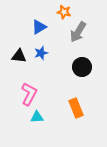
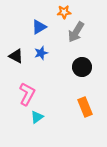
orange star: rotated 16 degrees counterclockwise
gray arrow: moved 2 px left
black triangle: moved 3 px left; rotated 21 degrees clockwise
pink L-shape: moved 2 px left
orange rectangle: moved 9 px right, 1 px up
cyan triangle: rotated 32 degrees counterclockwise
